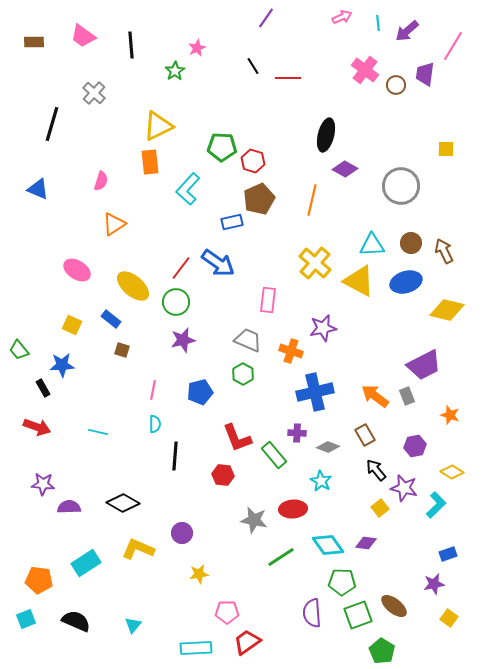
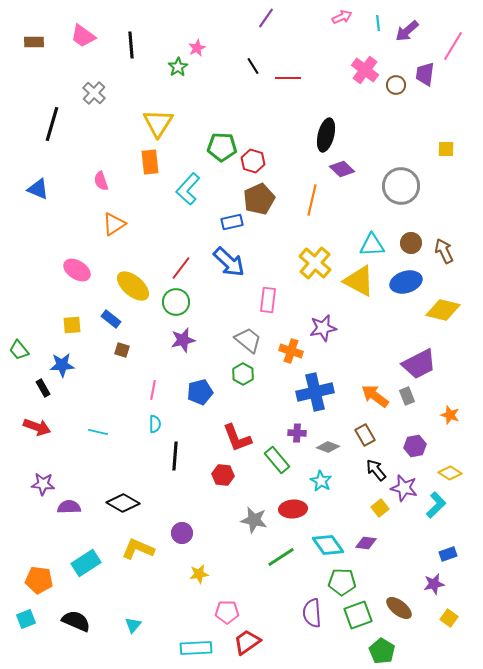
green star at (175, 71): moved 3 px right, 4 px up
yellow triangle at (158, 126): moved 3 px up; rotated 32 degrees counterclockwise
purple diamond at (345, 169): moved 3 px left; rotated 15 degrees clockwise
pink semicircle at (101, 181): rotated 144 degrees clockwise
blue arrow at (218, 263): moved 11 px right, 1 px up; rotated 8 degrees clockwise
yellow diamond at (447, 310): moved 4 px left
yellow square at (72, 325): rotated 30 degrees counterclockwise
gray trapezoid at (248, 340): rotated 16 degrees clockwise
purple trapezoid at (424, 365): moved 5 px left, 1 px up
green rectangle at (274, 455): moved 3 px right, 5 px down
yellow diamond at (452, 472): moved 2 px left, 1 px down
brown ellipse at (394, 606): moved 5 px right, 2 px down
